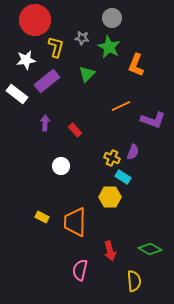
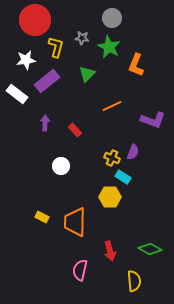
orange line: moved 9 px left
